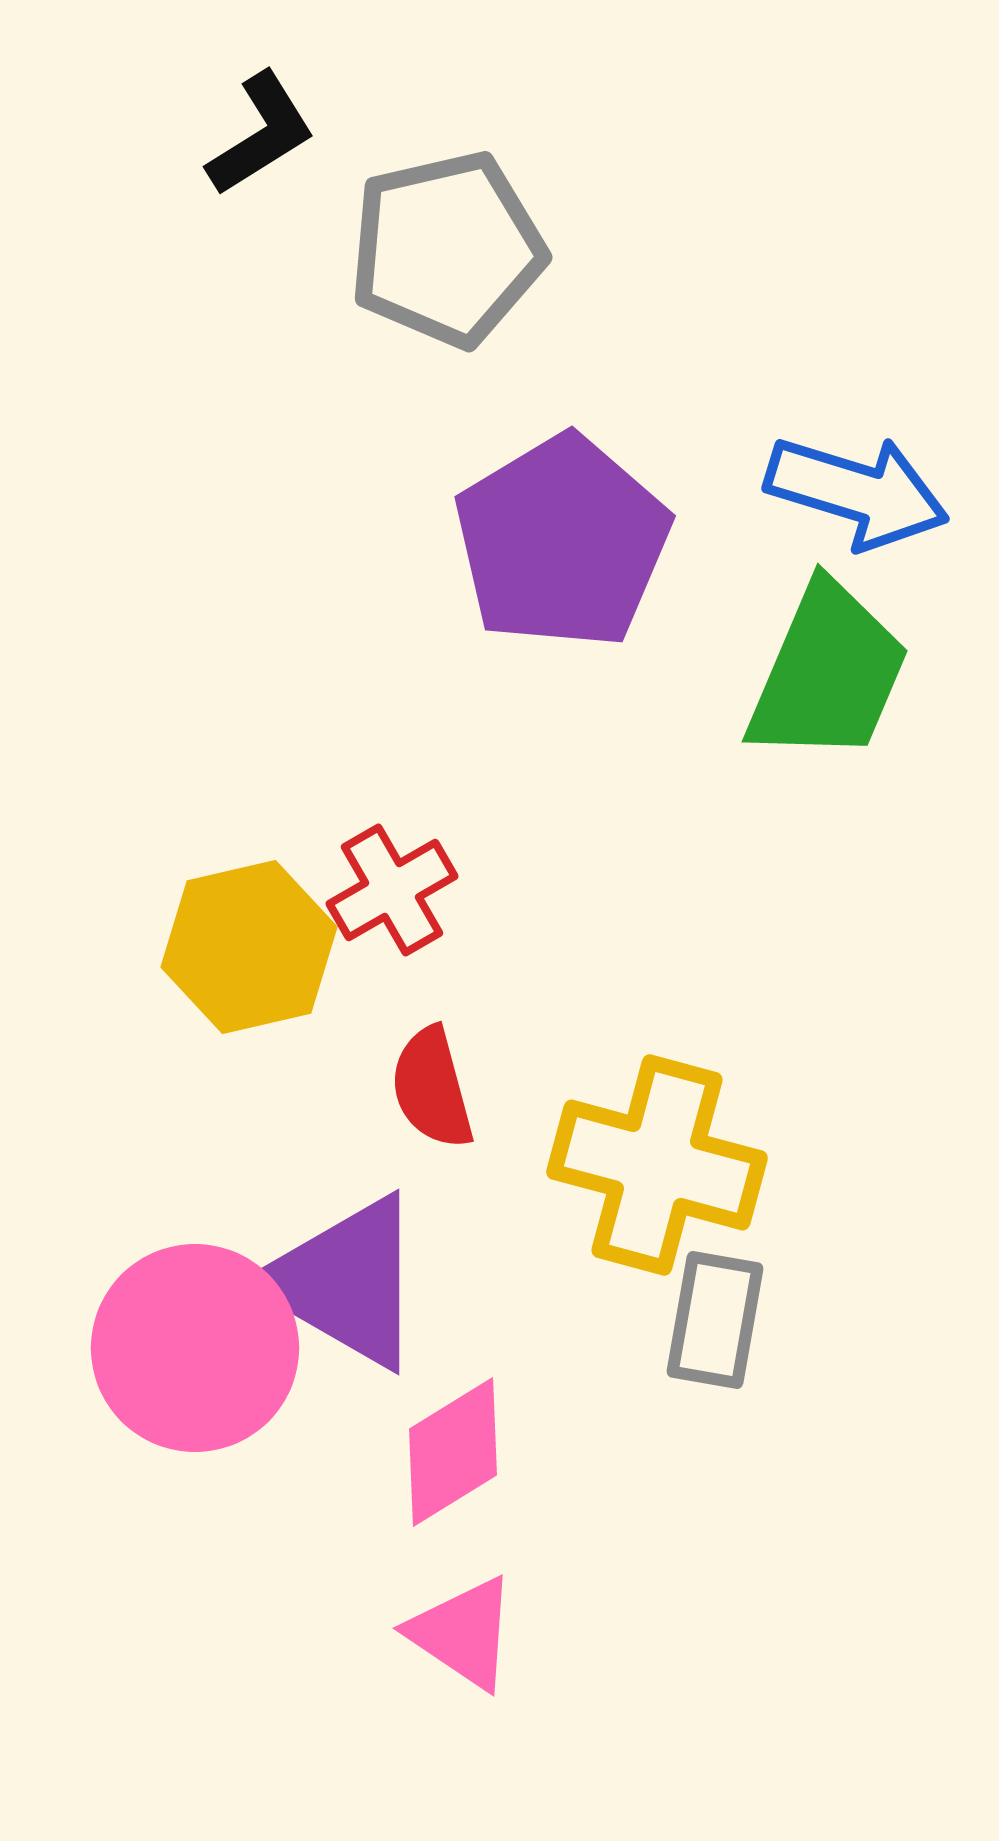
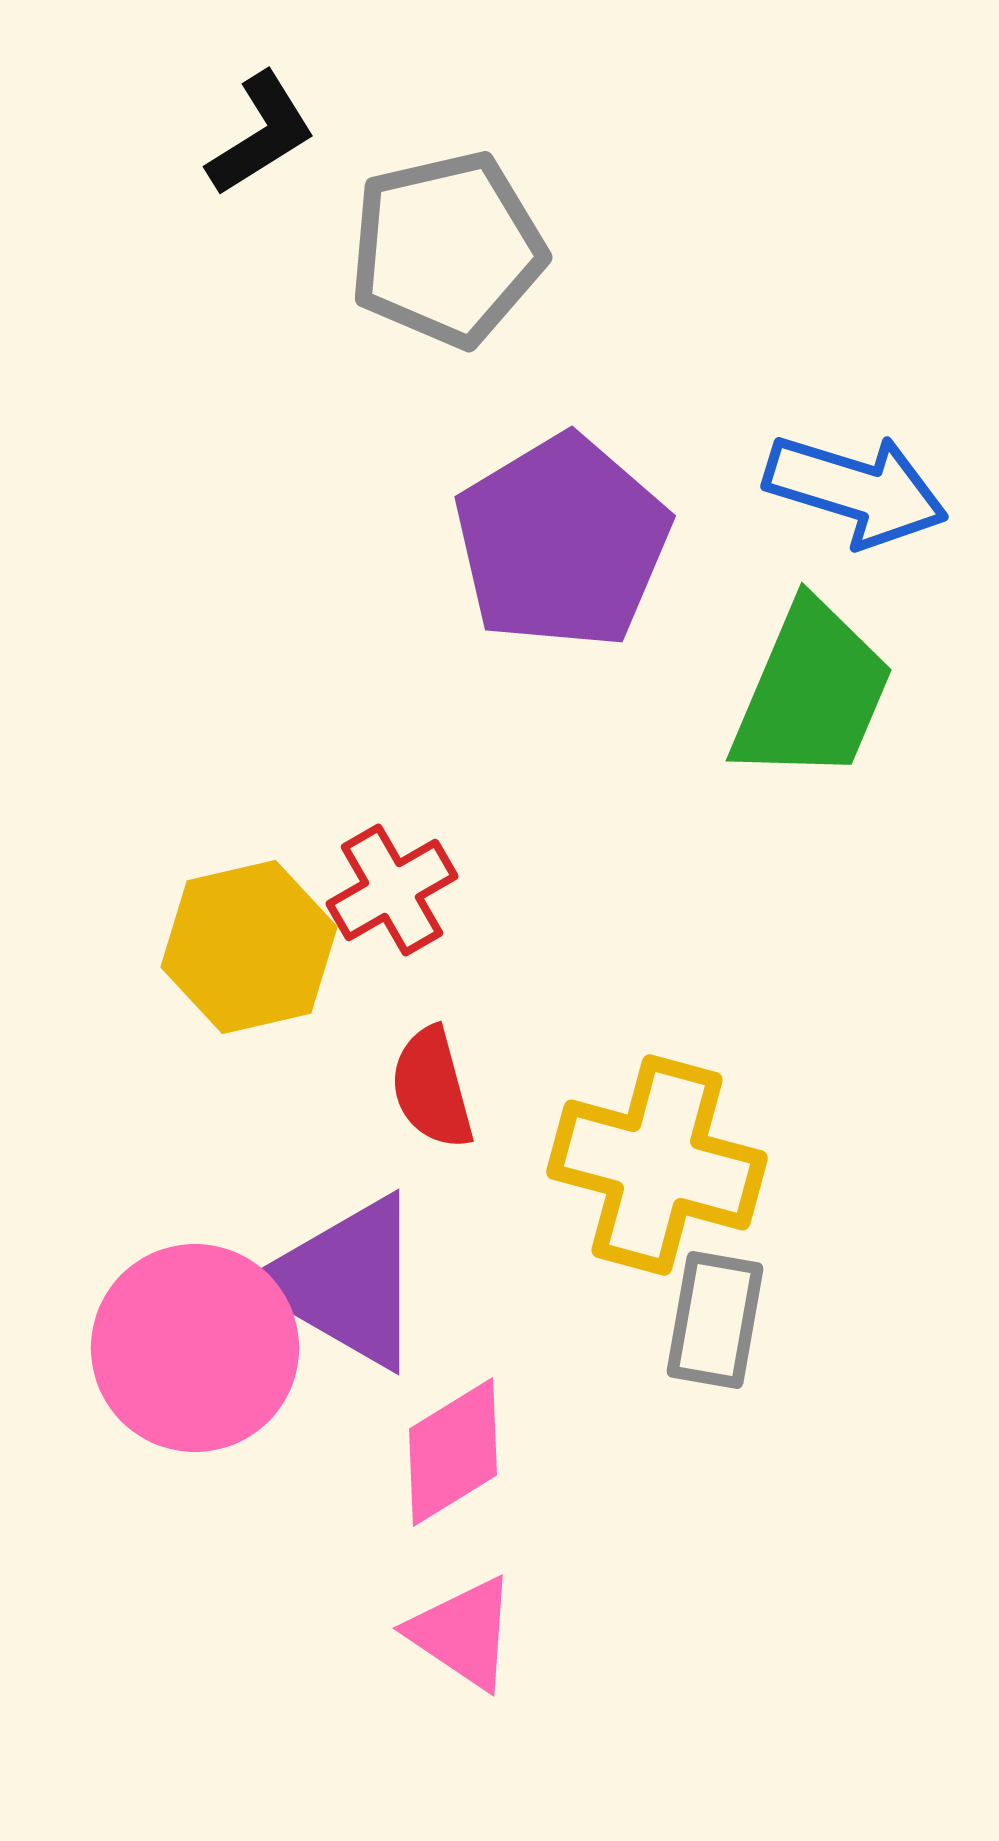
blue arrow: moved 1 px left, 2 px up
green trapezoid: moved 16 px left, 19 px down
